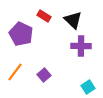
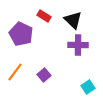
purple cross: moved 3 px left, 1 px up
